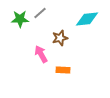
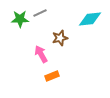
gray line: rotated 16 degrees clockwise
cyan diamond: moved 3 px right
orange rectangle: moved 11 px left, 6 px down; rotated 24 degrees counterclockwise
